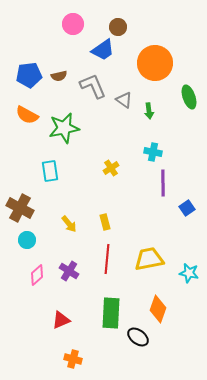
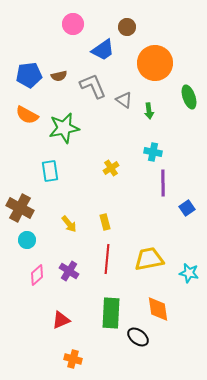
brown circle: moved 9 px right
orange diamond: rotated 28 degrees counterclockwise
